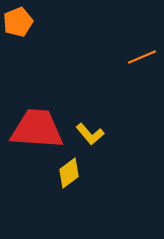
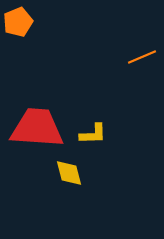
red trapezoid: moved 1 px up
yellow L-shape: moved 3 px right; rotated 52 degrees counterclockwise
yellow diamond: rotated 68 degrees counterclockwise
